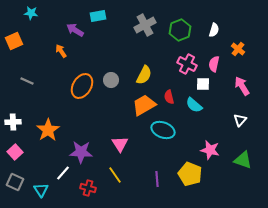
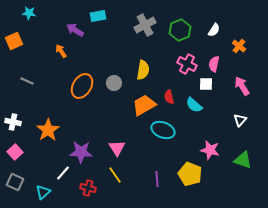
cyan star: moved 2 px left
white semicircle: rotated 16 degrees clockwise
orange cross: moved 1 px right, 3 px up
yellow semicircle: moved 1 px left, 5 px up; rotated 18 degrees counterclockwise
gray circle: moved 3 px right, 3 px down
white square: moved 3 px right
white cross: rotated 14 degrees clockwise
pink triangle: moved 3 px left, 4 px down
cyan triangle: moved 2 px right, 2 px down; rotated 21 degrees clockwise
